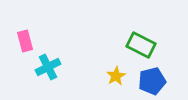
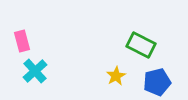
pink rectangle: moved 3 px left
cyan cross: moved 13 px left, 4 px down; rotated 15 degrees counterclockwise
blue pentagon: moved 5 px right, 1 px down
